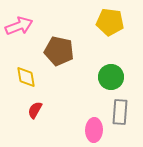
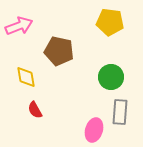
red semicircle: rotated 60 degrees counterclockwise
pink ellipse: rotated 15 degrees clockwise
